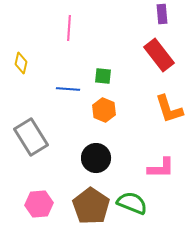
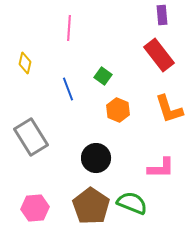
purple rectangle: moved 1 px down
yellow diamond: moved 4 px right
green square: rotated 30 degrees clockwise
blue line: rotated 65 degrees clockwise
orange hexagon: moved 14 px right
pink hexagon: moved 4 px left, 4 px down
